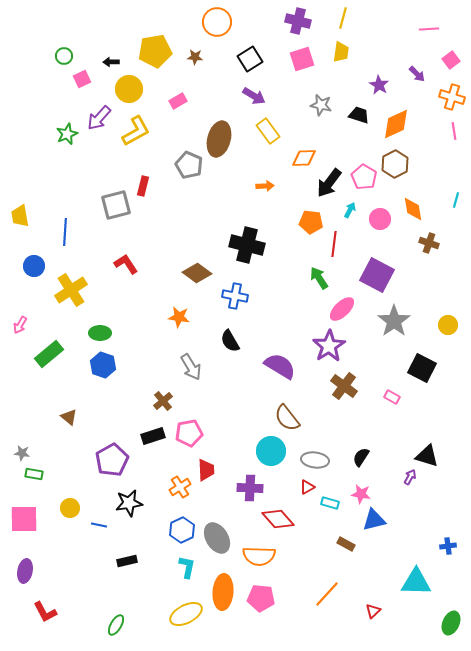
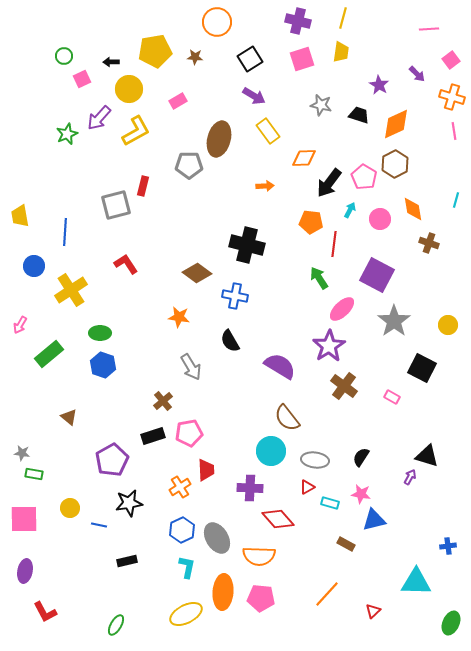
gray pentagon at (189, 165): rotated 24 degrees counterclockwise
